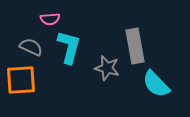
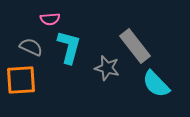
gray rectangle: rotated 28 degrees counterclockwise
